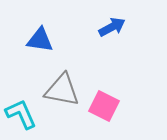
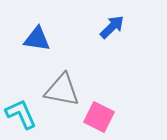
blue arrow: rotated 16 degrees counterclockwise
blue triangle: moved 3 px left, 1 px up
pink square: moved 5 px left, 11 px down
